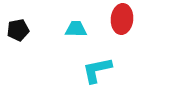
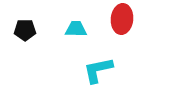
black pentagon: moved 7 px right; rotated 10 degrees clockwise
cyan L-shape: moved 1 px right
